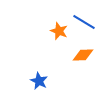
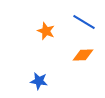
orange star: moved 13 px left
blue star: rotated 18 degrees counterclockwise
